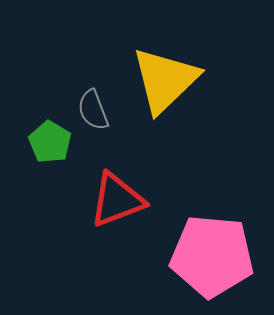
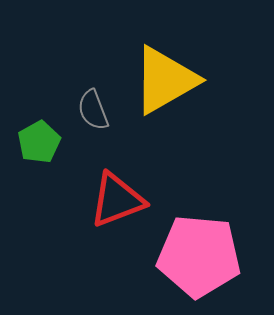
yellow triangle: rotated 14 degrees clockwise
green pentagon: moved 11 px left; rotated 12 degrees clockwise
pink pentagon: moved 13 px left
